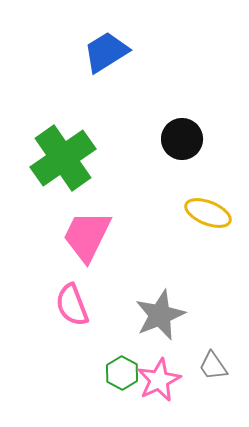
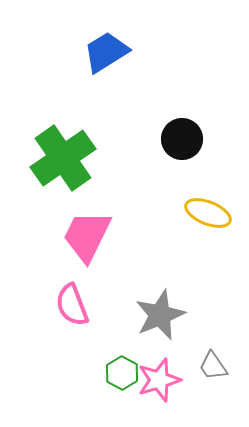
pink star: rotated 9 degrees clockwise
